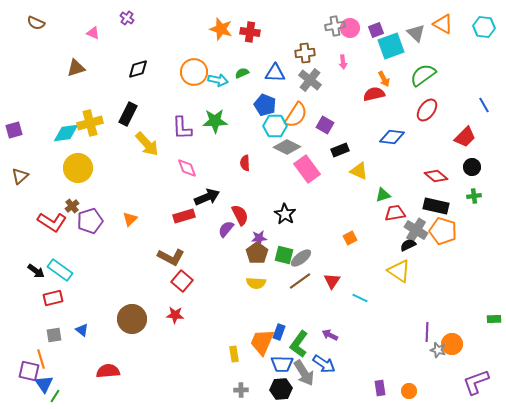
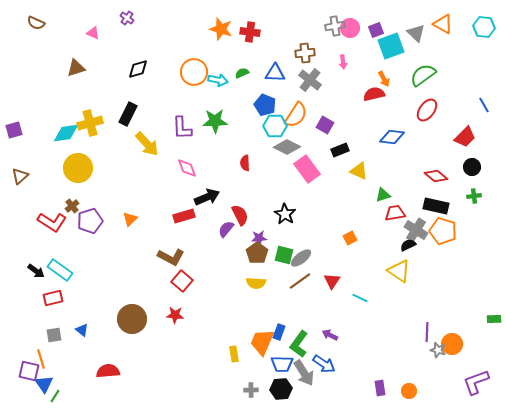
gray cross at (241, 390): moved 10 px right
